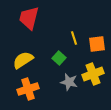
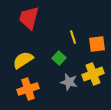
yellow line: moved 1 px left, 1 px up
